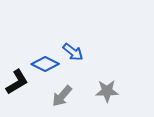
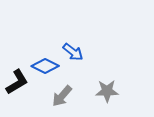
blue diamond: moved 2 px down
